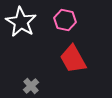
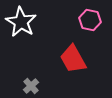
pink hexagon: moved 25 px right
